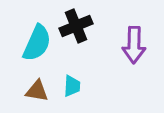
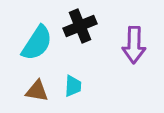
black cross: moved 4 px right
cyan semicircle: rotated 9 degrees clockwise
cyan trapezoid: moved 1 px right
